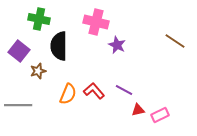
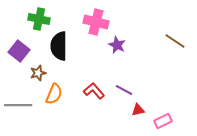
brown star: moved 2 px down
orange semicircle: moved 14 px left
pink rectangle: moved 3 px right, 6 px down
